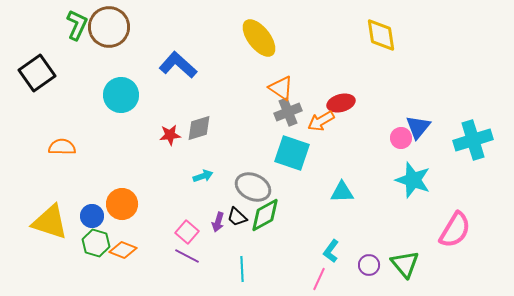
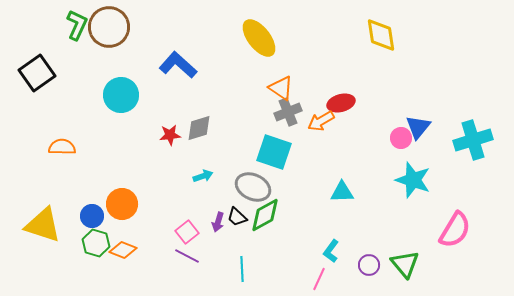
cyan square: moved 18 px left, 1 px up
yellow triangle: moved 7 px left, 3 px down
pink square: rotated 10 degrees clockwise
